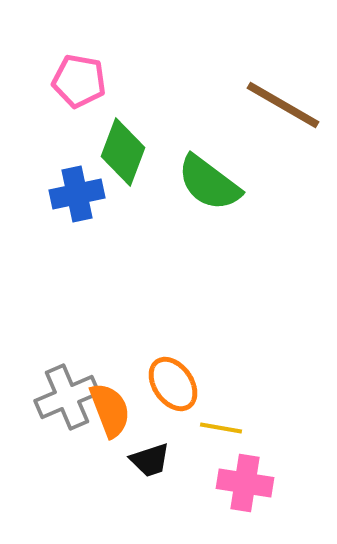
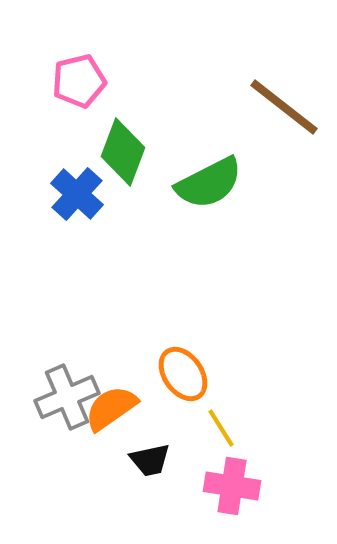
pink pentagon: rotated 24 degrees counterclockwise
brown line: moved 1 px right, 2 px down; rotated 8 degrees clockwise
green semicircle: rotated 64 degrees counterclockwise
blue cross: rotated 36 degrees counterclockwise
orange ellipse: moved 10 px right, 10 px up
orange semicircle: moved 1 px right, 2 px up; rotated 104 degrees counterclockwise
yellow line: rotated 48 degrees clockwise
black trapezoid: rotated 6 degrees clockwise
pink cross: moved 13 px left, 3 px down
